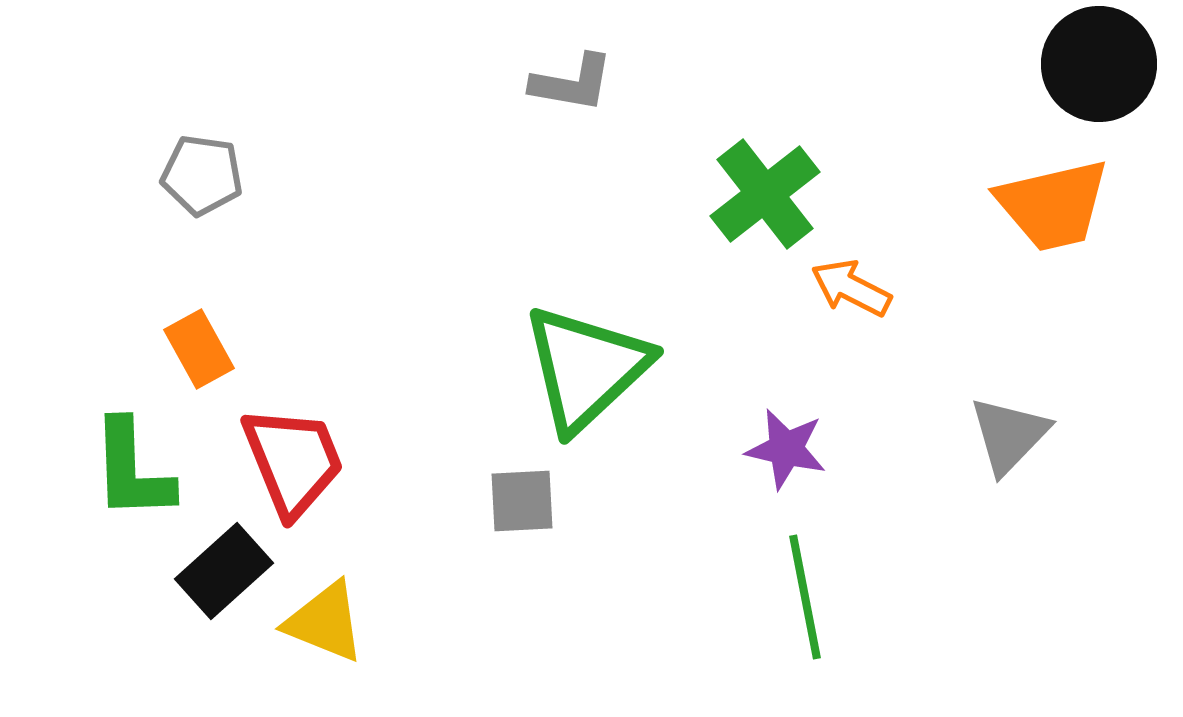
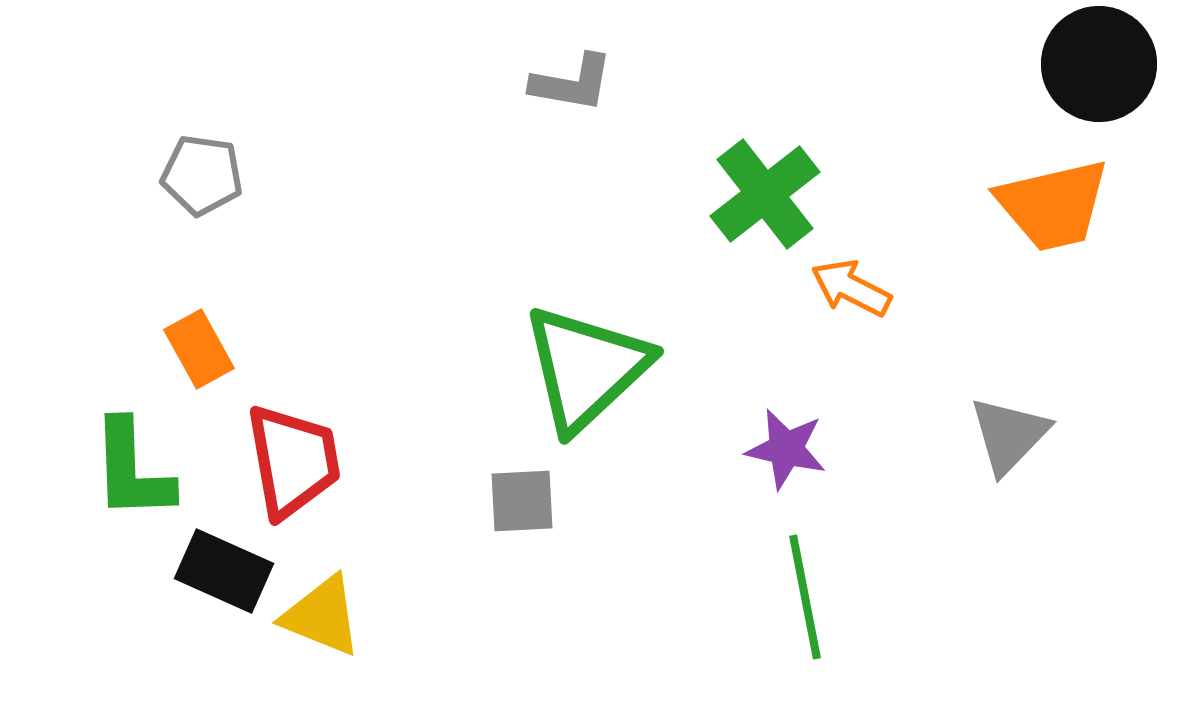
red trapezoid: rotated 12 degrees clockwise
black rectangle: rotated 66 degrees clockwise
yellow triangle: moved 3 px left, 6 px up
